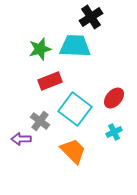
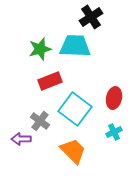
red ellipse: rotated 30 degrees counterclockwise
